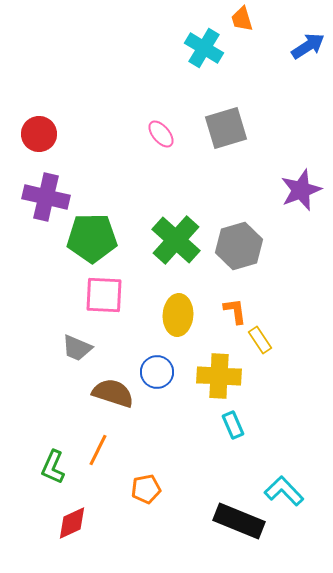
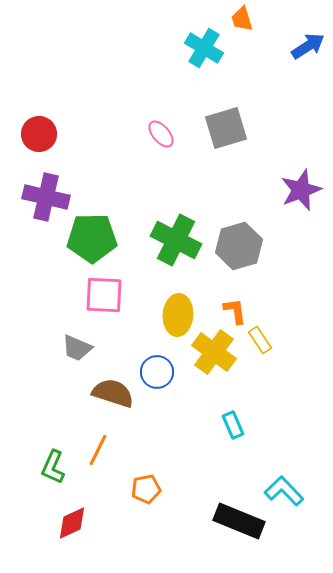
green cross: rotated 15 degrees counterclockwise
yellow cross: moved 5 px left, 24 px up; rotated 33 degrees clockwise
